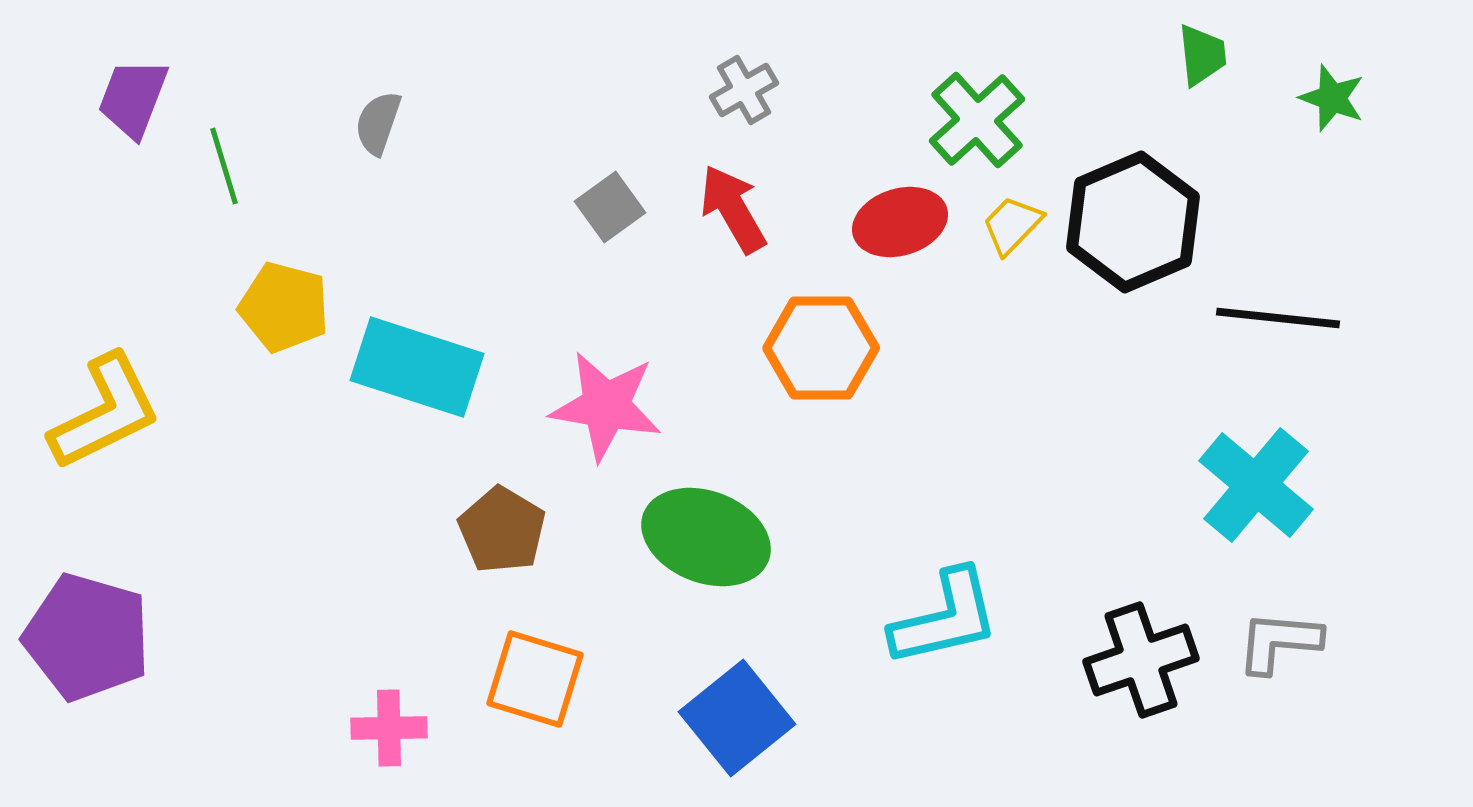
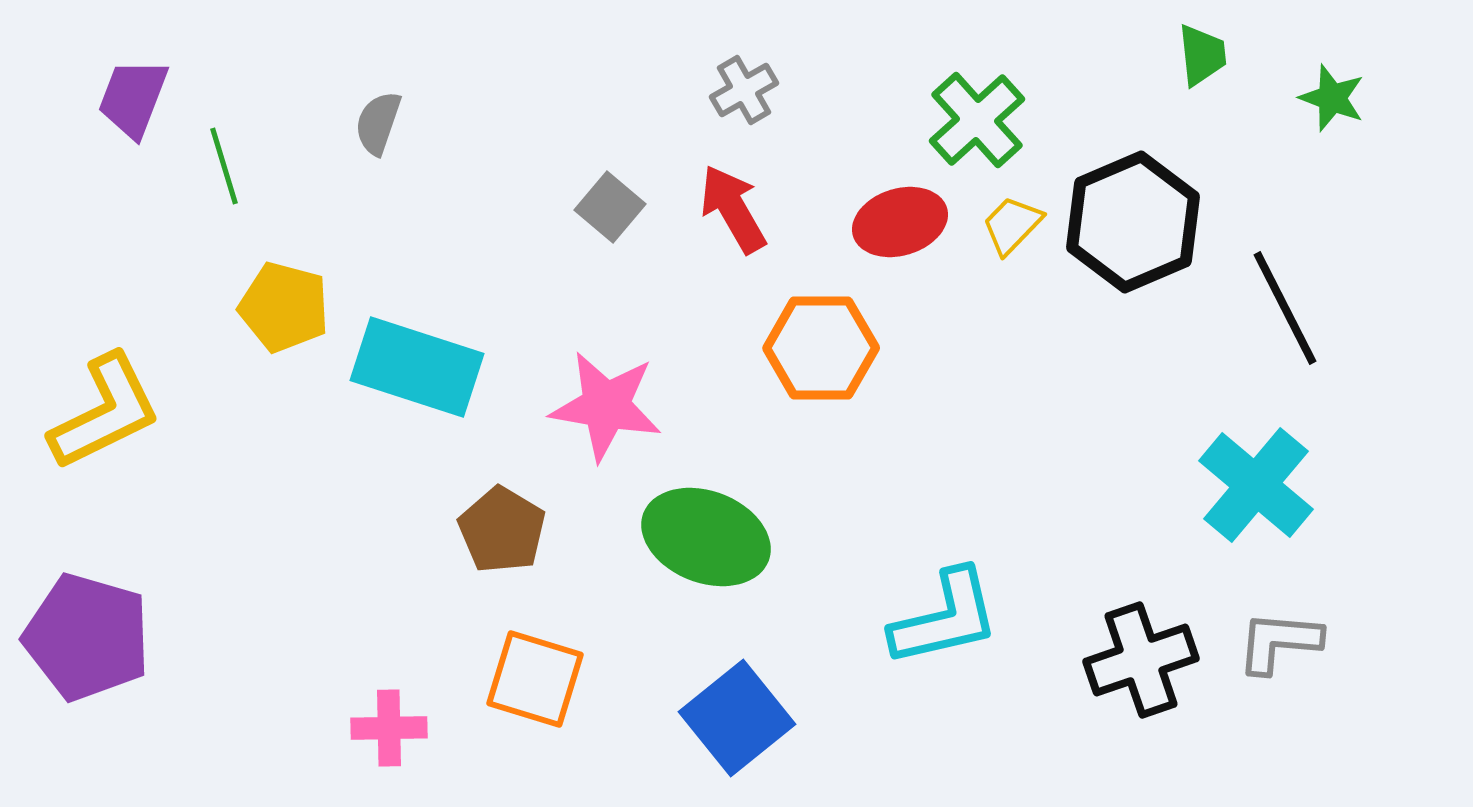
gray square: rotated 14 degrees counterclockwise
black line: moved 7 px right, 10 px up; rotated 57 degrees clockwise
